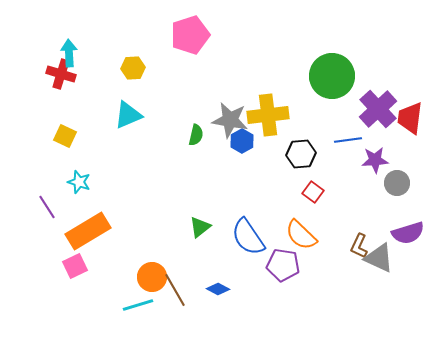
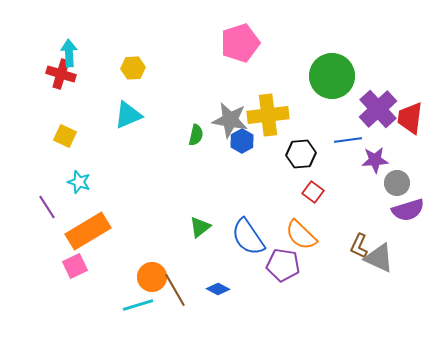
pink pentagon: moved 50 px right, 8 px down
purple semicircle: moved 23 px up
